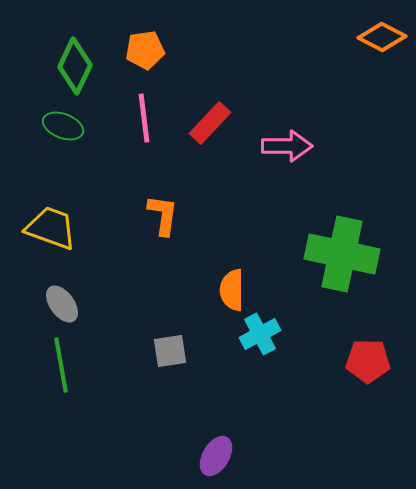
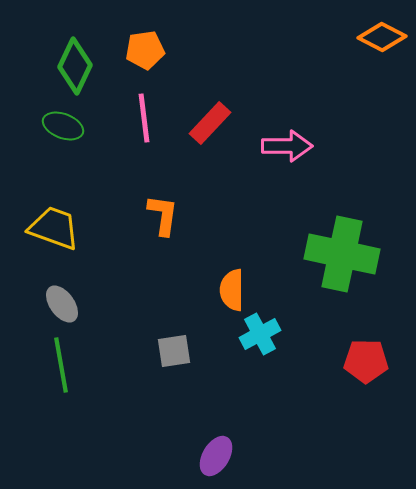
yellow trapezoid: moved 3 px right
gray square: moved 4 px right
red pentagon: moved 2 px left
